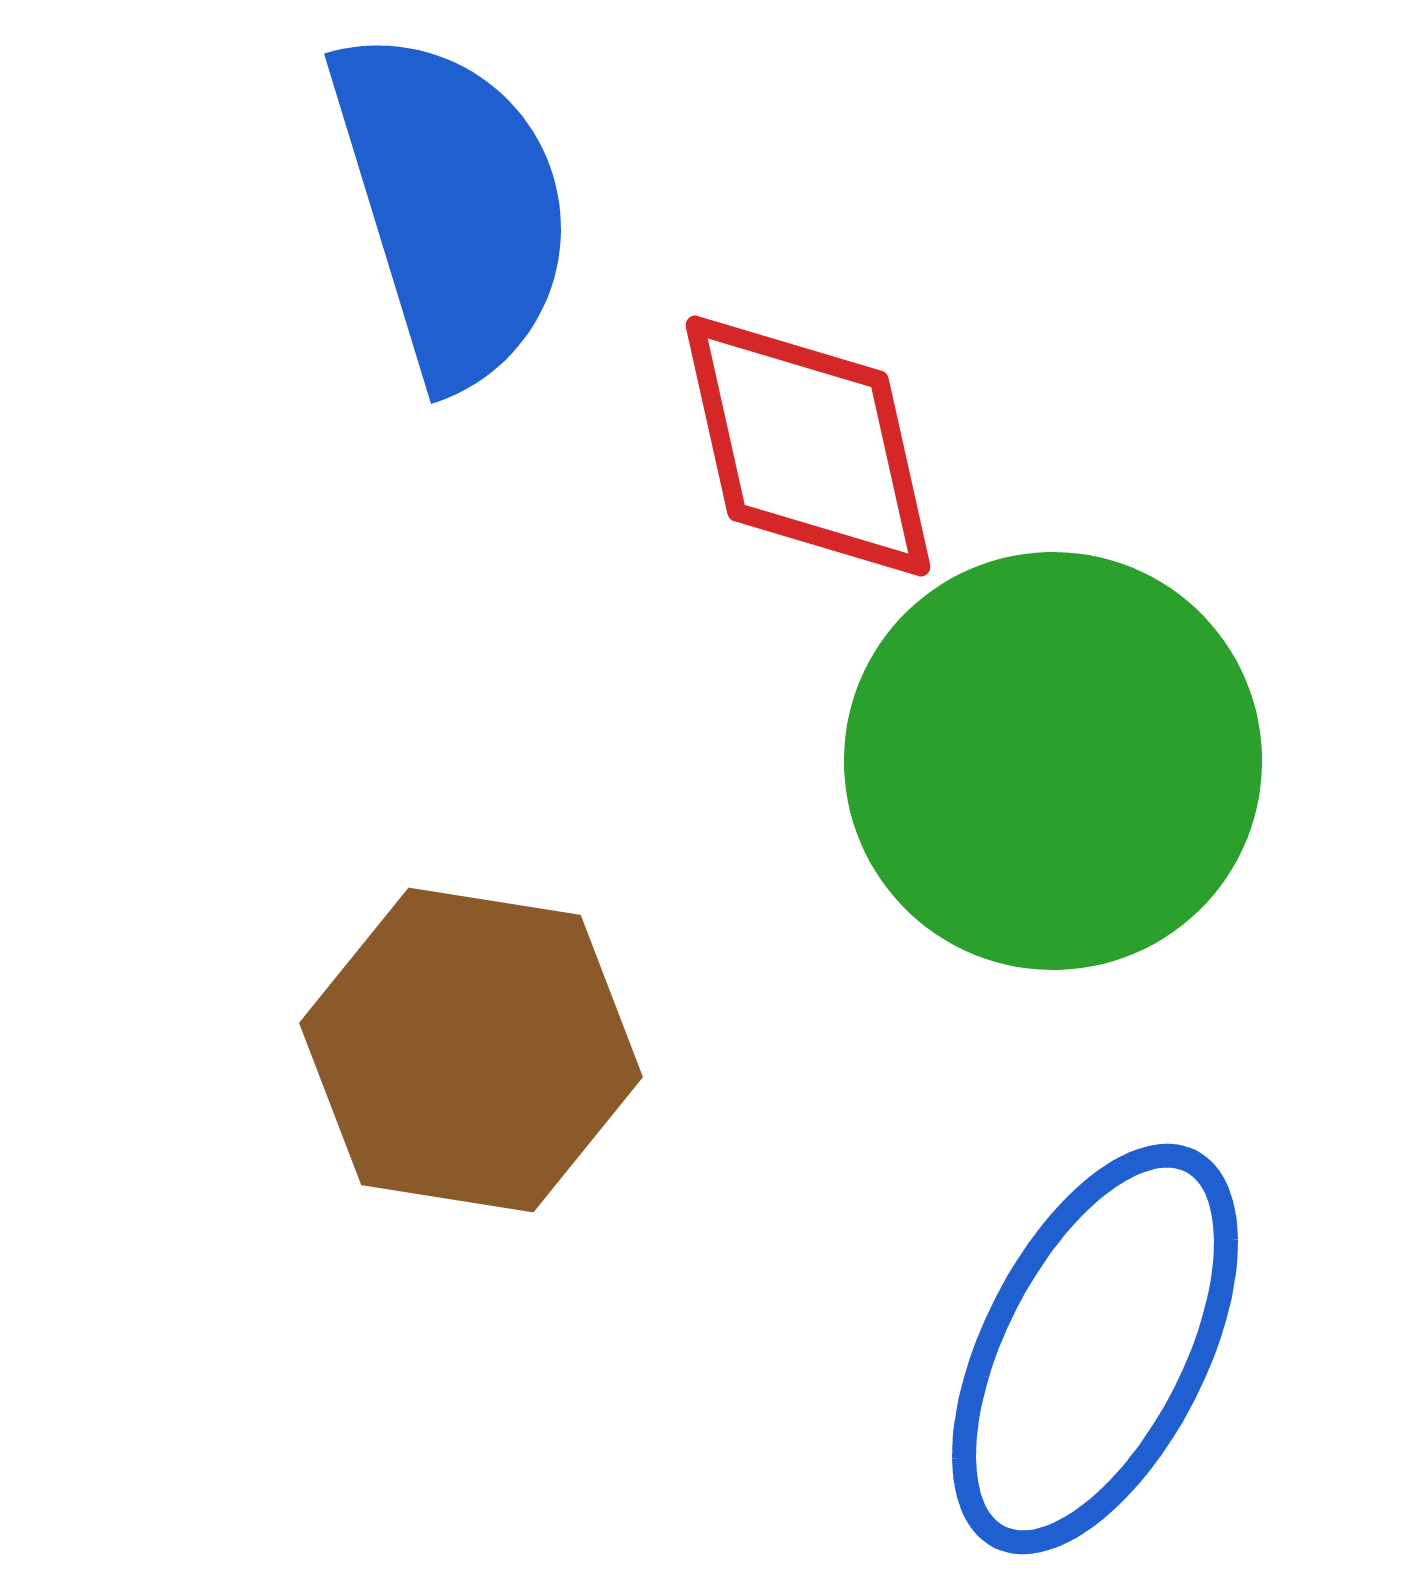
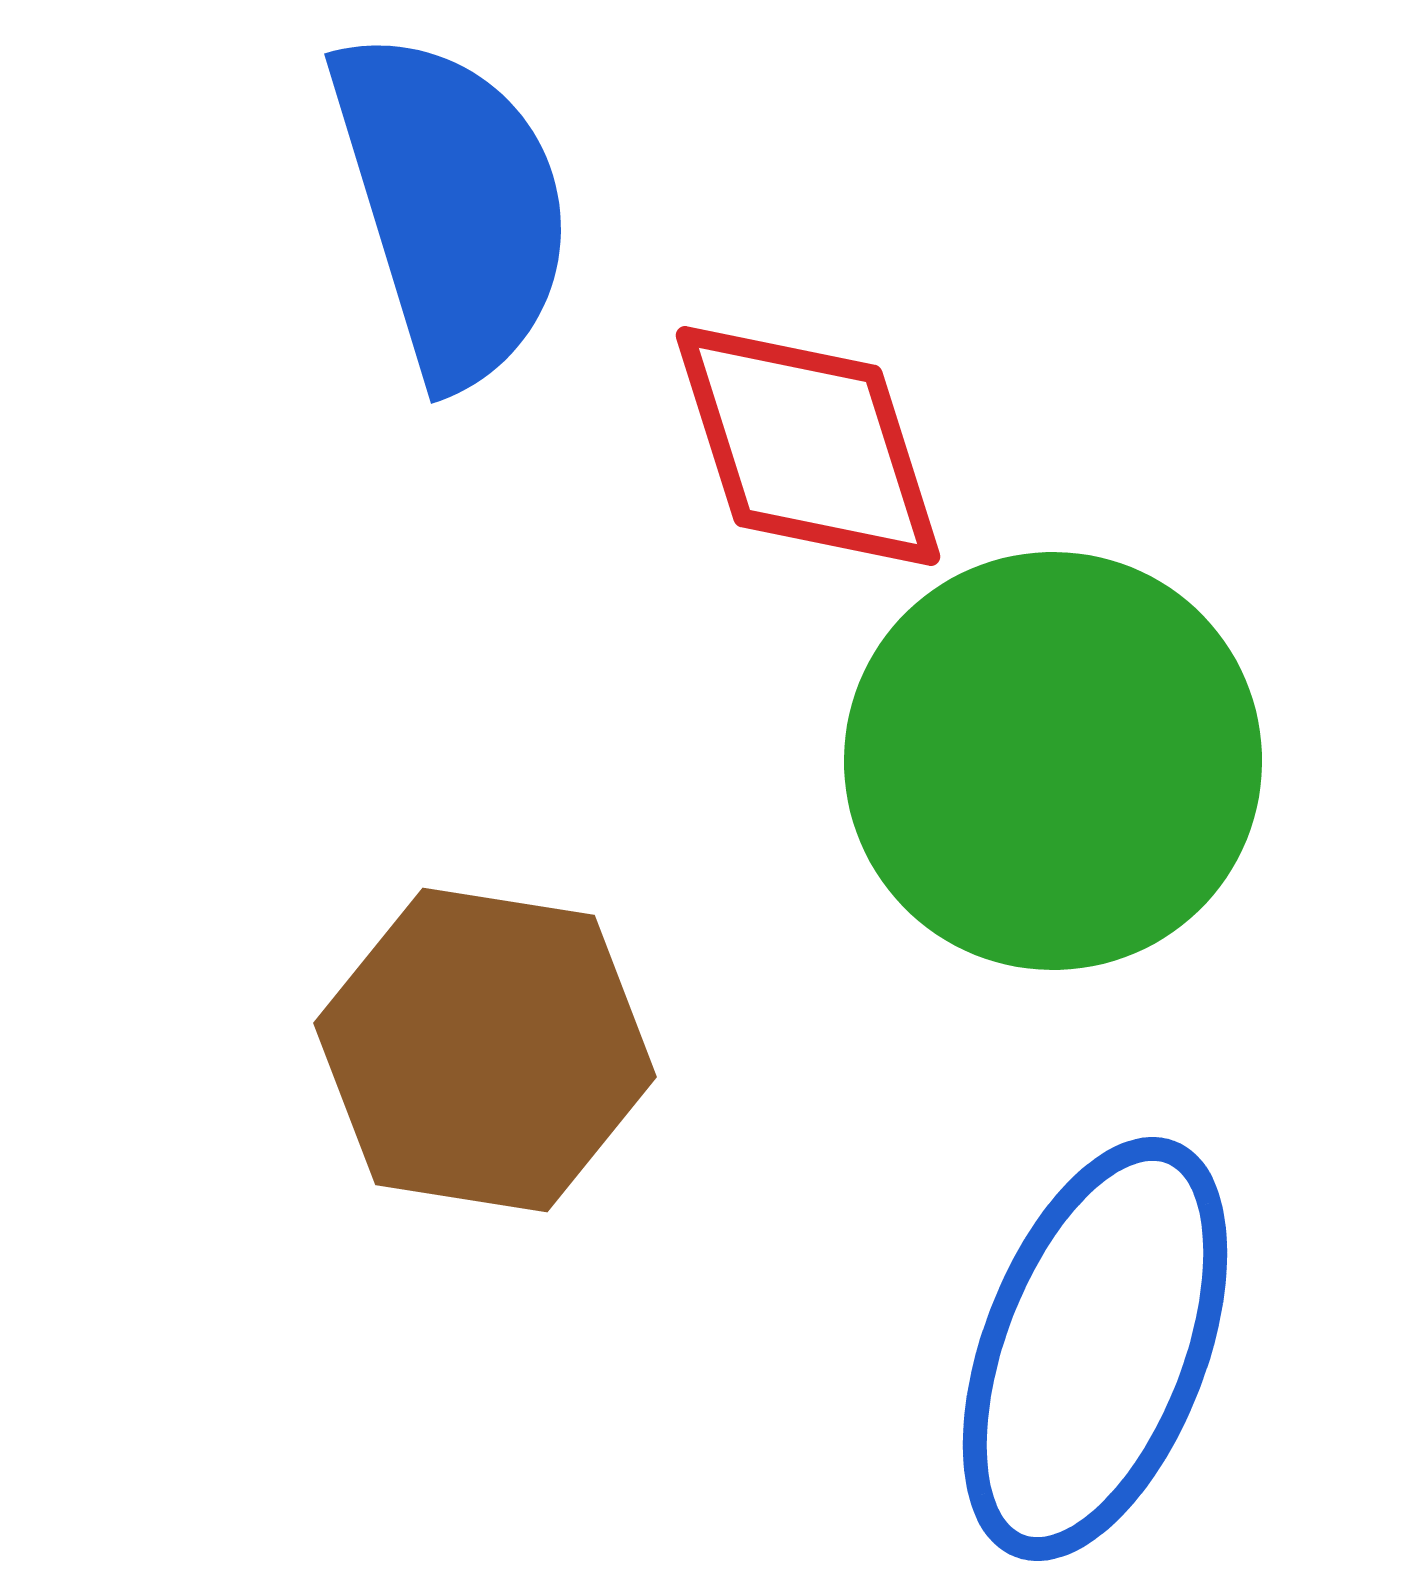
red diamond: rotated 5 degrees counterclockwise
brown hexagon: moved 14 px right
blue ellipse: rotated 6 degrees counterclockwise
